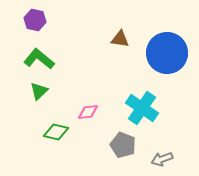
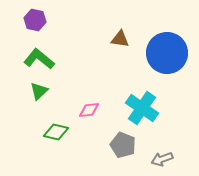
pink diamond: moved 1 px right, 2 px up
